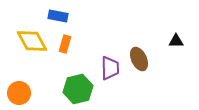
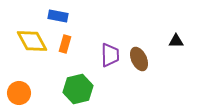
purple trapezoid: moved 13 px up
